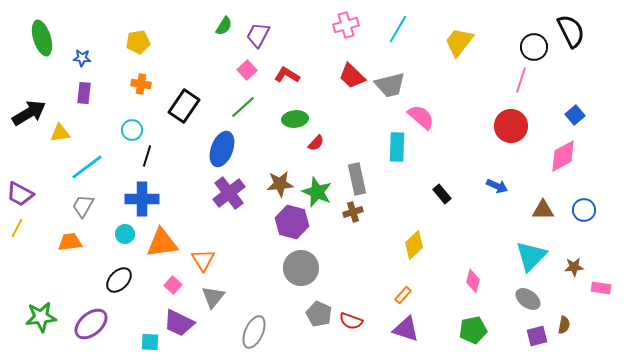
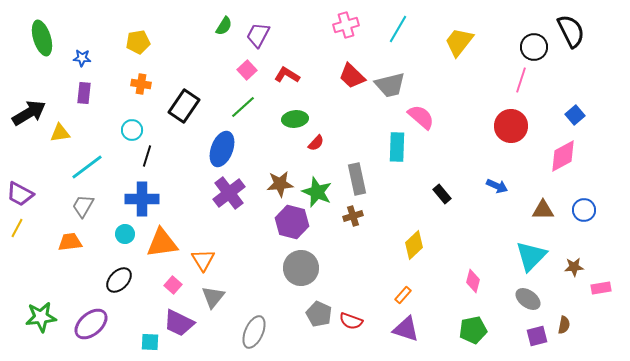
brown cross at (353, 212): moved 4 px down
pink rectangle at (601, 288): rotated 18 degrees counterclockwise
